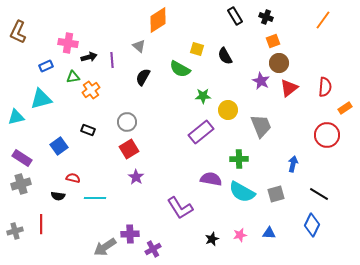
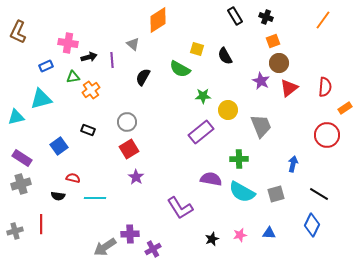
gray triangle at (139, 46): moved 6 px left, 2 px up
